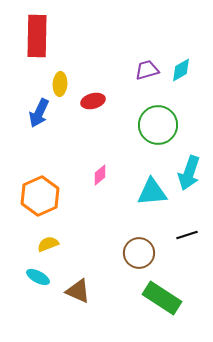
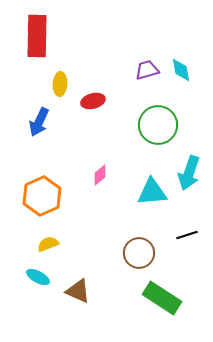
cyan diamond: rotated 70 degrees counterclockwise
blue arrow: moved 9 px down
orange hexagon: moved 2 px right
